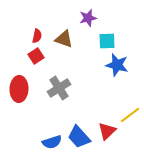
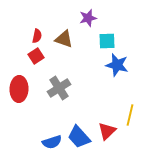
yellow line: rotated 40 degrees counterclockwise
